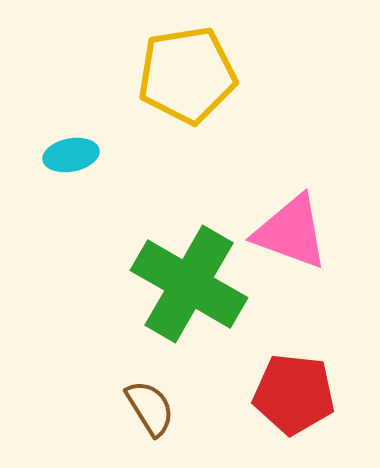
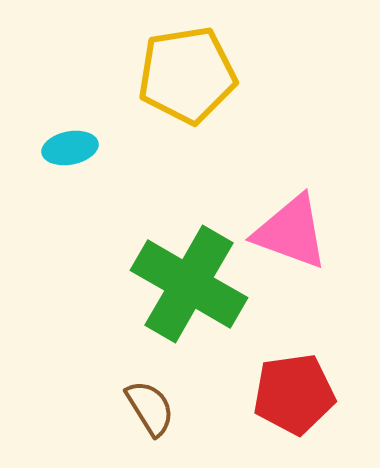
cyan ellipse: moved 1 px left, 7 px up
red pentagon: rotated 14 degrees counterclockwise
